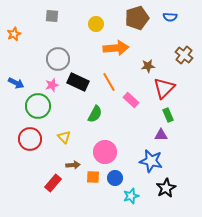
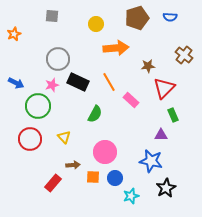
green rectangle: moved 5 px right
